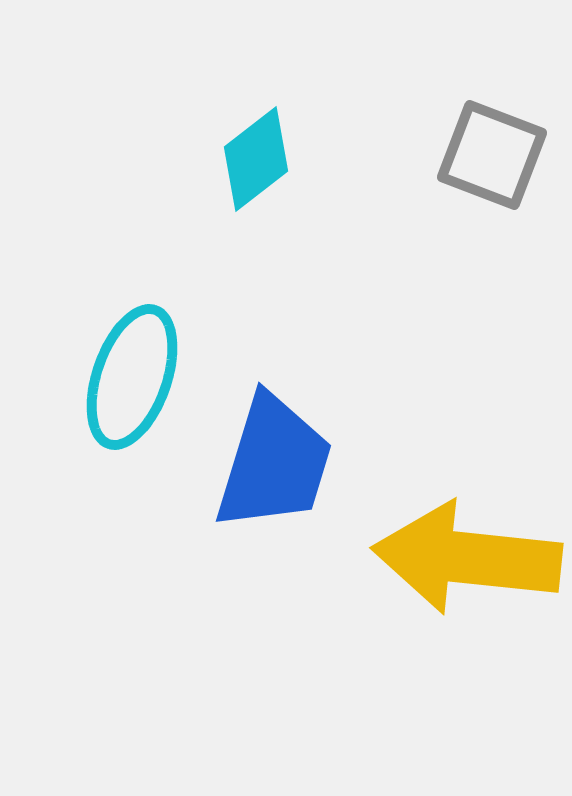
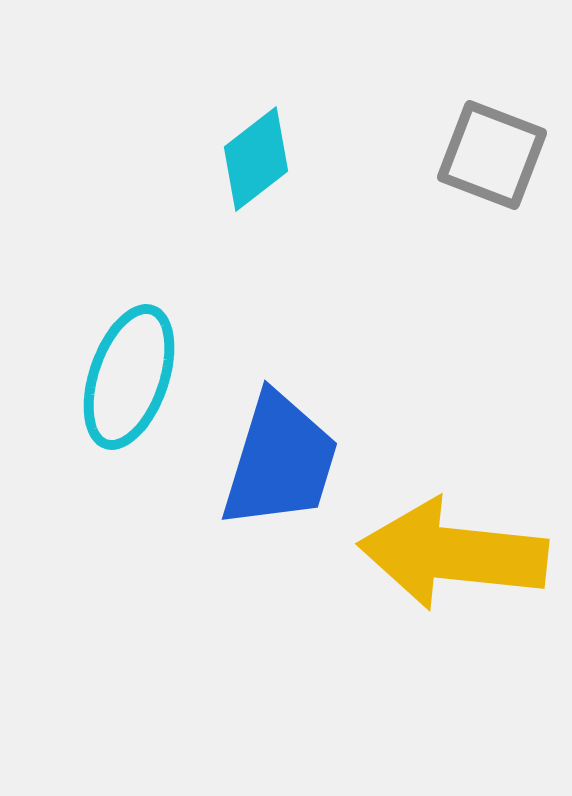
cyan ellipse: moved 3 px left
blue trapezoid: moved 6 px right, 2 px up
yellow arrow: moved 14 px left, 4 px up
